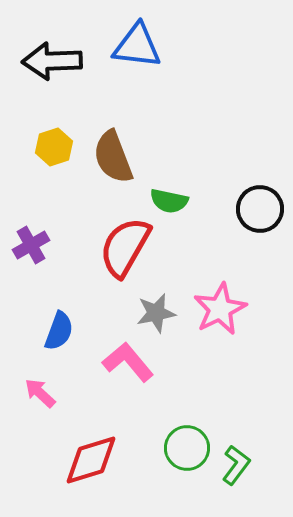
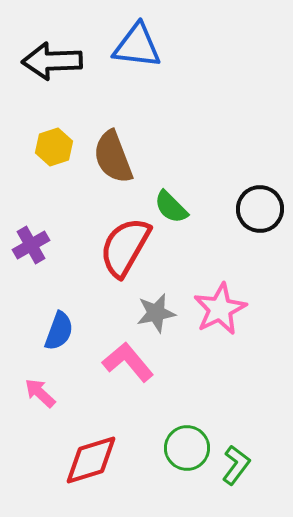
green semicircle: moved 2 px right, 6 px down; rotated 33 degrees clockwise
